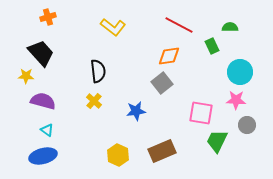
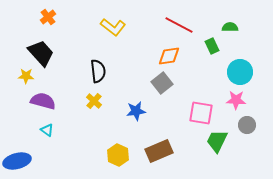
orange cross: rotated 21 degrees counterclockwise
brown rectangle: moved 3 px left
blue ellipse: moved 26 px left, 5 px down
